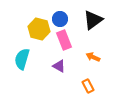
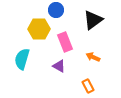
blue circle: moved 4 px left, 9 px up
yellow hexagon: rotated 15 degrees counterclockwise
pink rectangle: moved 1 px right, 2 px down
